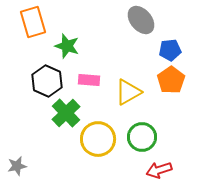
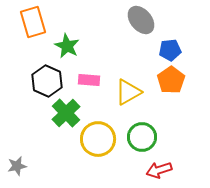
green star: rotated 10 degrees clockwise
